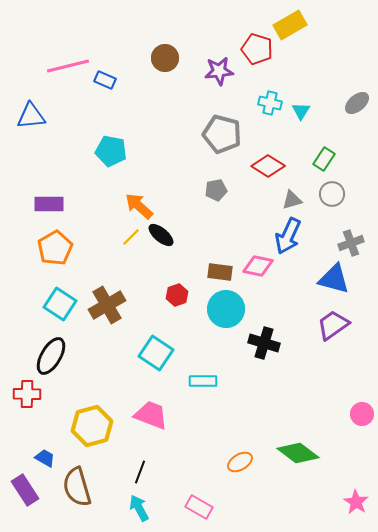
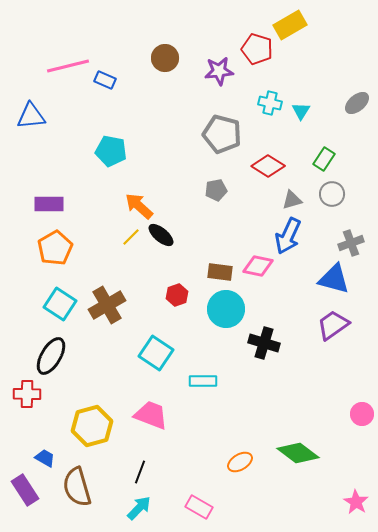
cyan arrow at (139, 508): rotated 72 degrees clockwise
